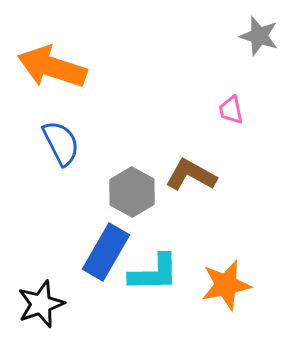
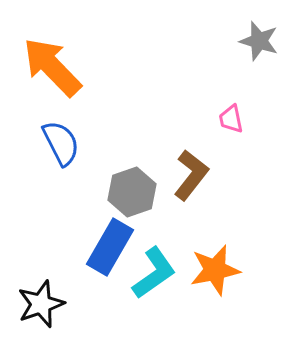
gray star: moved 5 px down
orange arrow: rotated 28 degrees clockwise
pink trapezoid: moved 9 px down
brown L-shape: rotated 99 degrees clockwise
gray hexagon: rotated 12 degrees clockwise
blue rectangle: moved 4 px right, 5 px up
cyan L-shape: rotated 34 degrees counterclockwise
orange star: moved 11 px left, 15 px up
